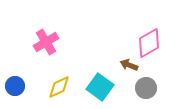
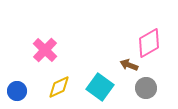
pink cross: moved 1 px left, 8 px down; rotated 15 degrees counterclockwise
blue circle: moved 2 px right, 5 px down
